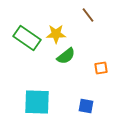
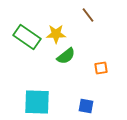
green rectangle: moved 1 px up
